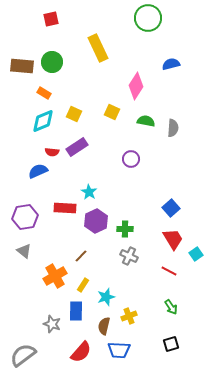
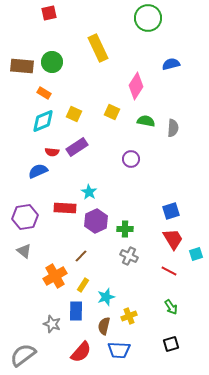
red square at (51, 19): moved 2 px left, 6 px up
blue square at (171, 208): moved 3 px down; rotated 24 degrees clockwise
cyan square at (196, 254): rotated 16 degrees clockwise
